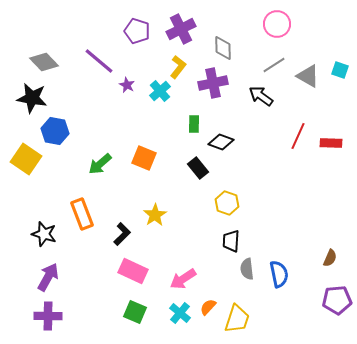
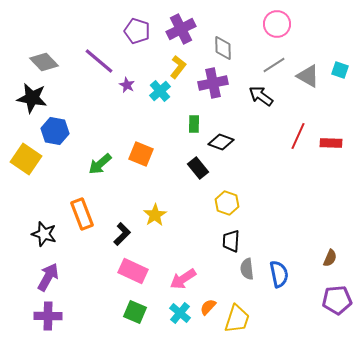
orange square at (144, 158): moved 3 px left, 4 px up
